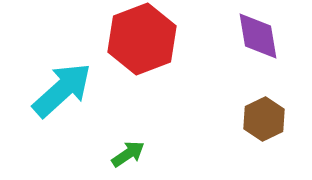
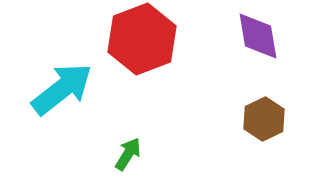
cyan arrow: moved 1 px up; rotated 4 degrees clockwise
green arrow: rotated 24 degrees counterclockwise
